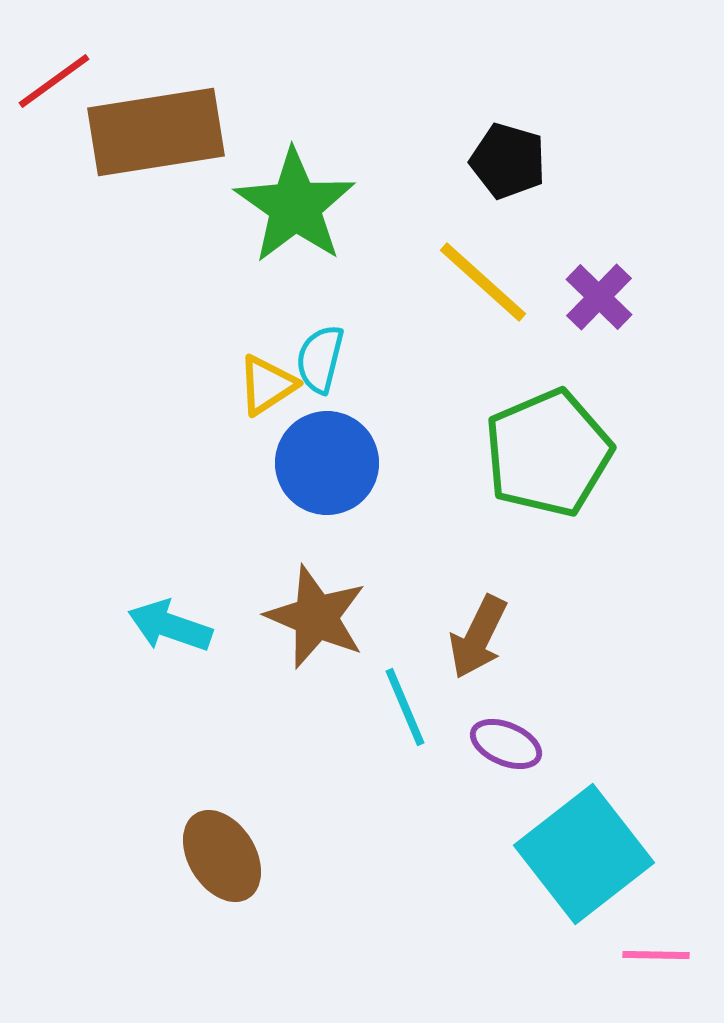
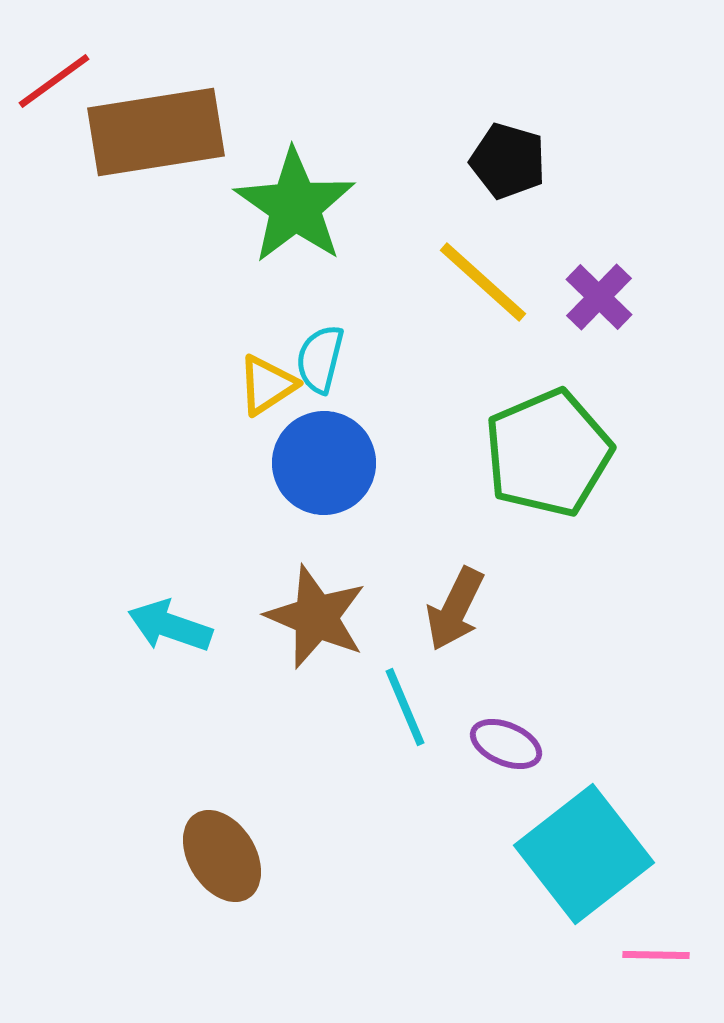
blue circle: moved 3 px left
brown arrow: moved 23 px left, 28 px up
